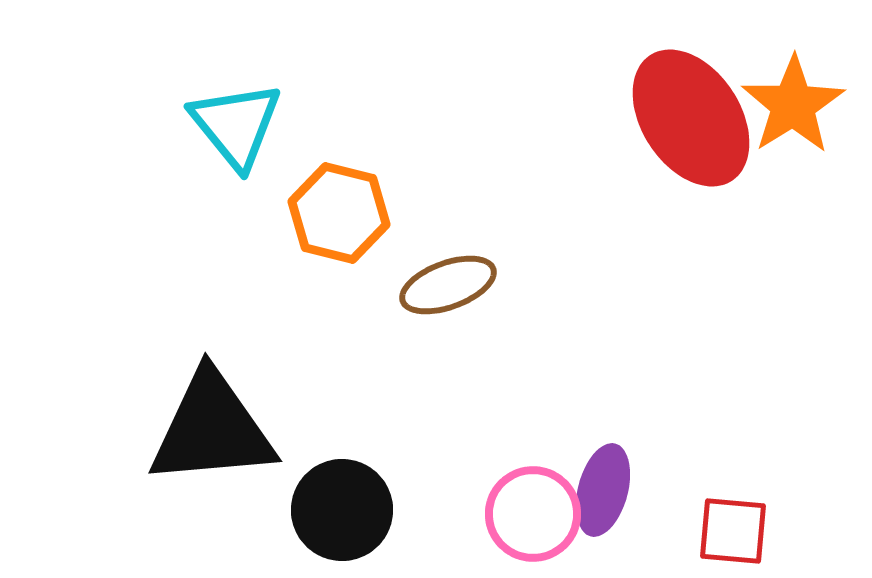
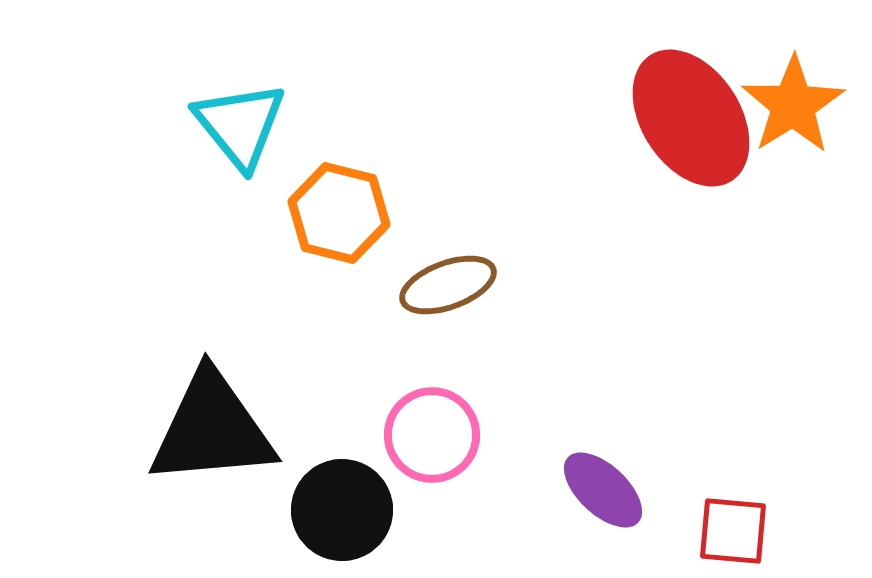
cyan triangle: moved 4 px right
purple ellipse: rotated 62 degrees counterclockwise
pink circle: moved 101 px left, 79 px up
